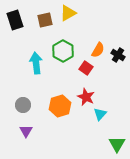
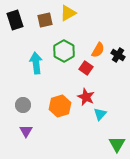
green hexagon: moved 1 px right
